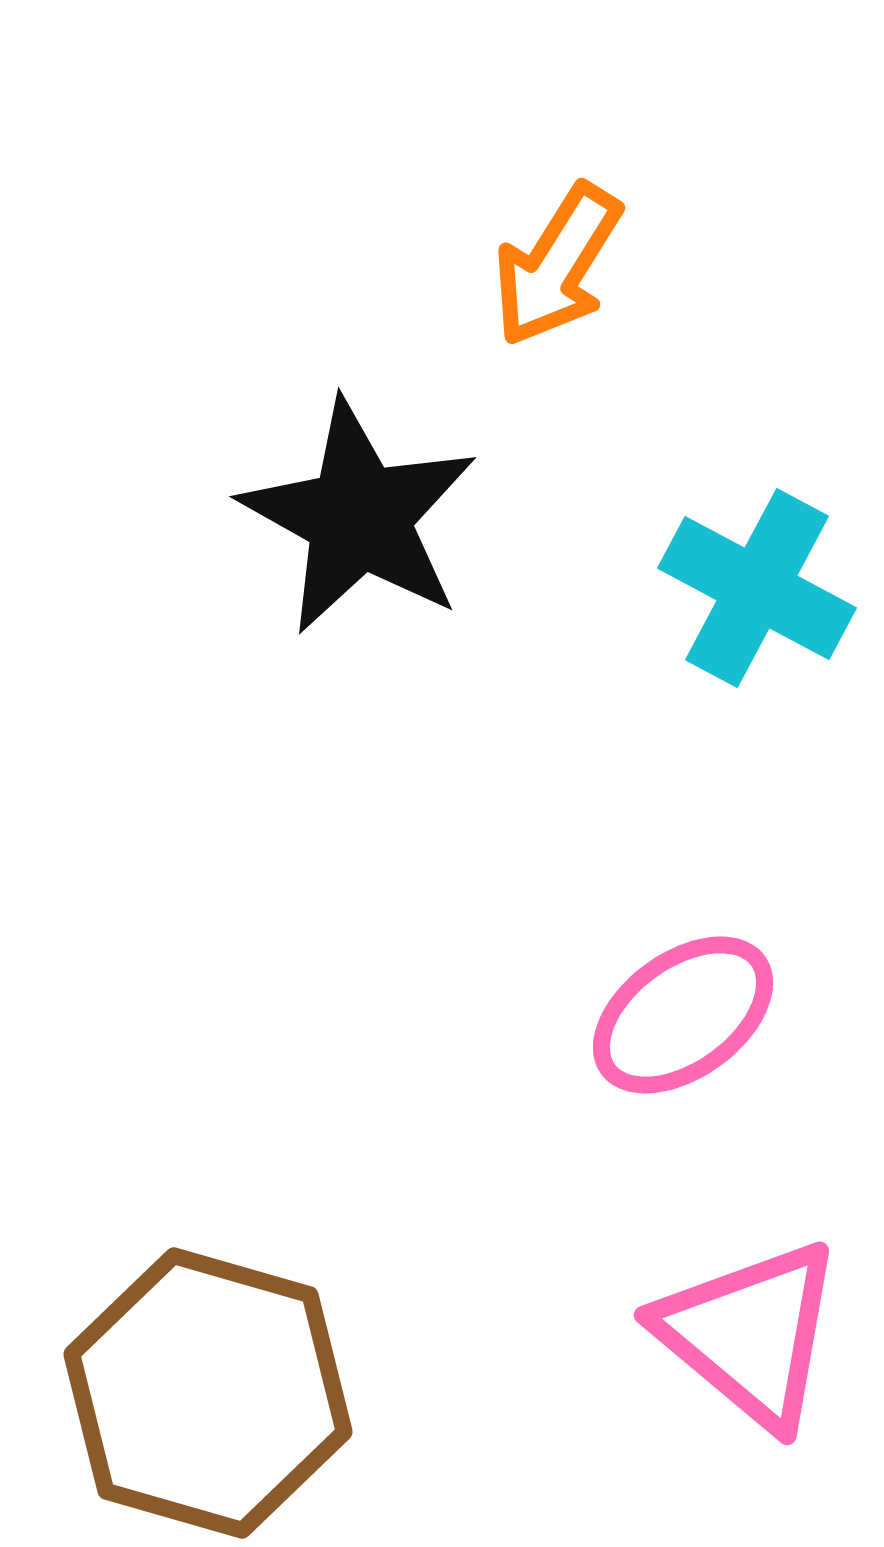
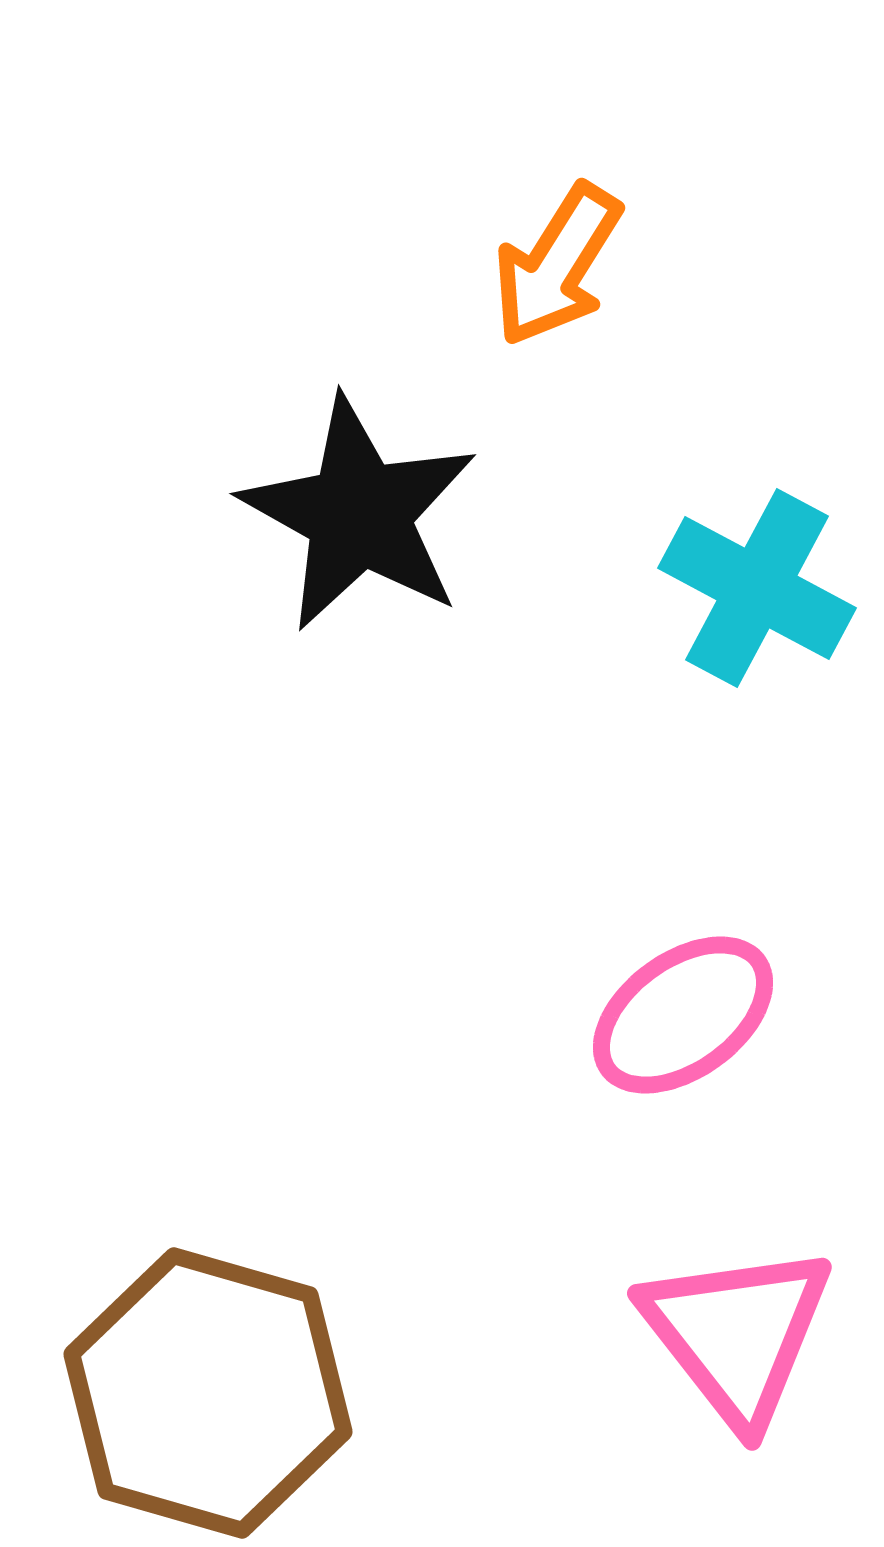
black star: moved 3 px up
pink triangle: moved 13 px left; rotated 12 degrees clockwise
